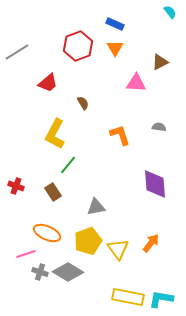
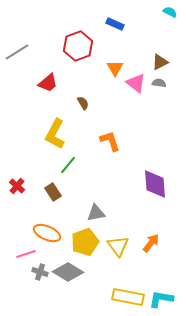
cyan semicircle: rotated 24 degrees counterclockwise
orange triangle: moved 20 px down
pink triangle: rotated 35 degrees clockwise
gray semicircle: moved 44 px up
orange L-shape: moved 10 px left, 6 px down
red cross: moved 1 px right; rotated 21 degrees clockwise
gray triangle: moved 6 px down
yellow pentagon: moved 3 px left, 1 px down
yellow triangle: moved 3 px up
